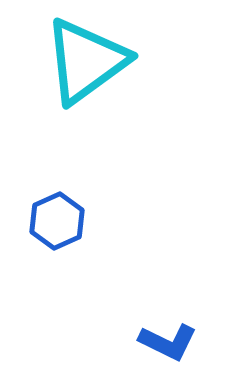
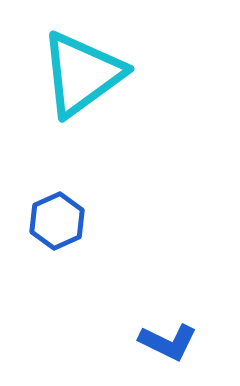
cyan triangle: moved 4 px left, 13 px down
